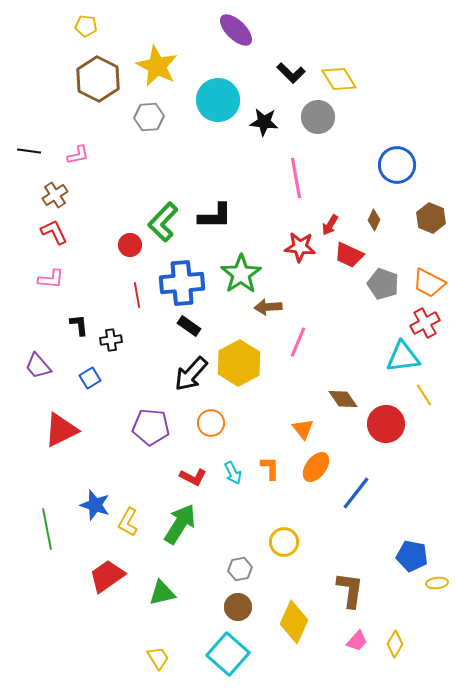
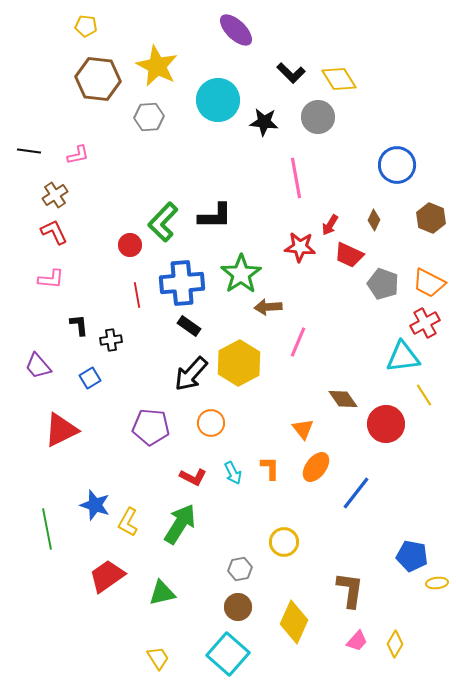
brown hexagon at (98, 79): rotated 21 degrees counterclockwise
